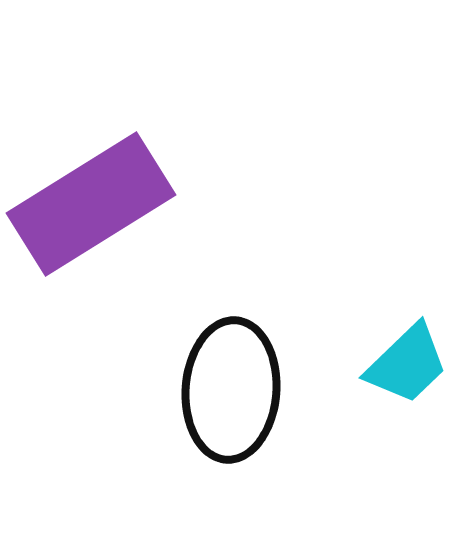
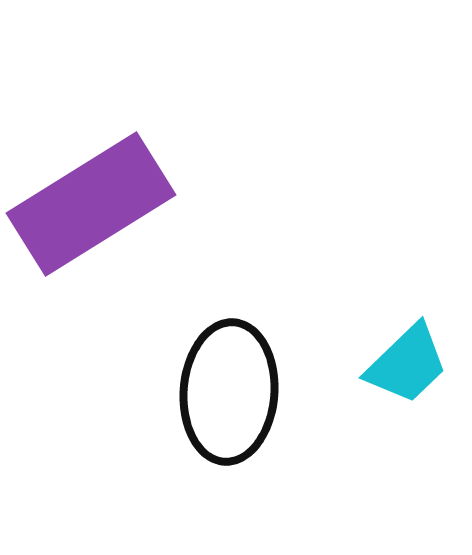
black ellipse: moved 2 px left, 2 px down
